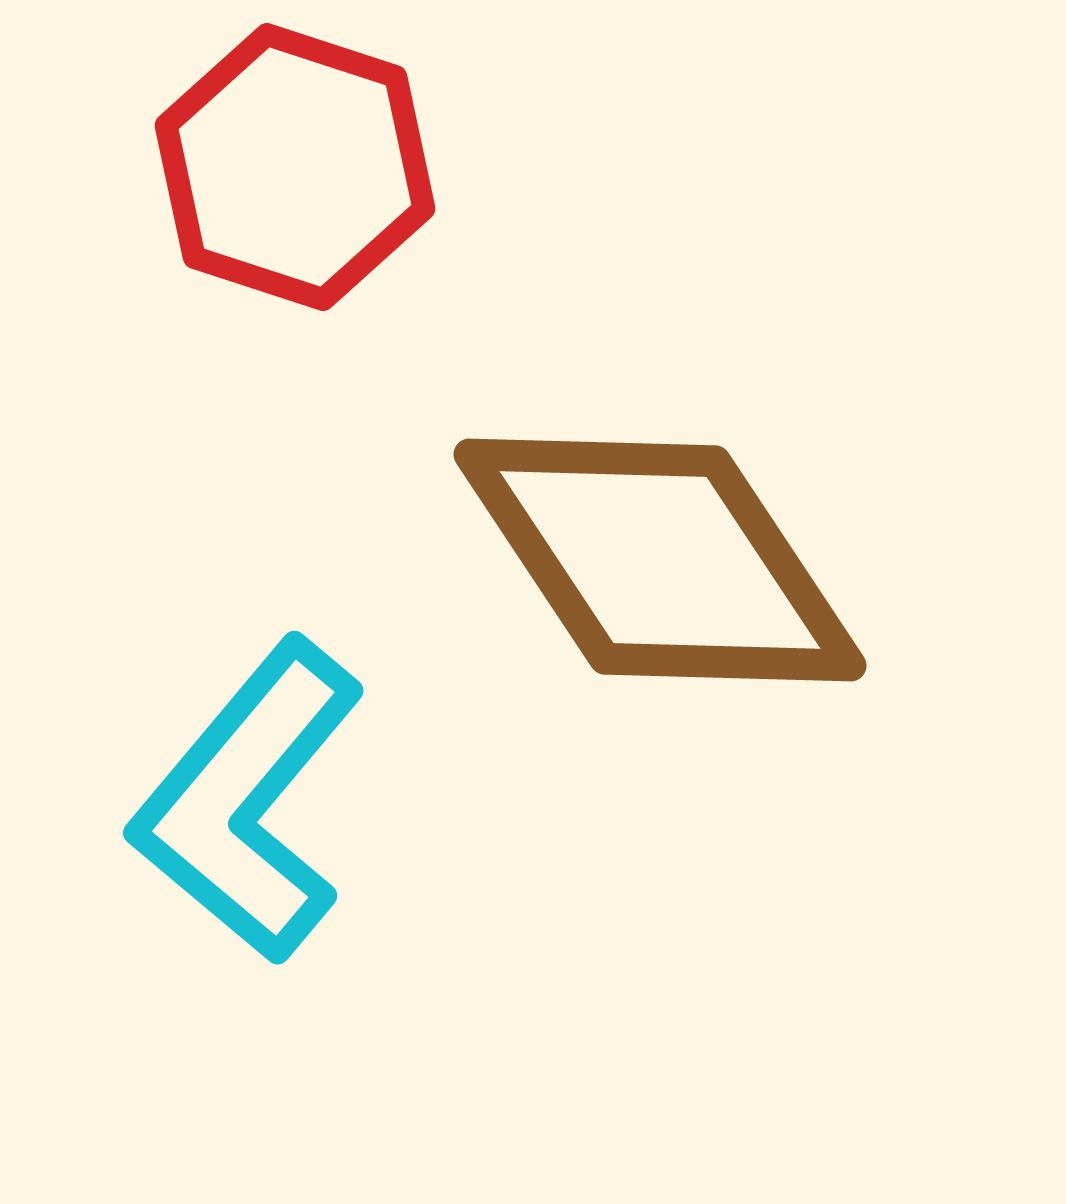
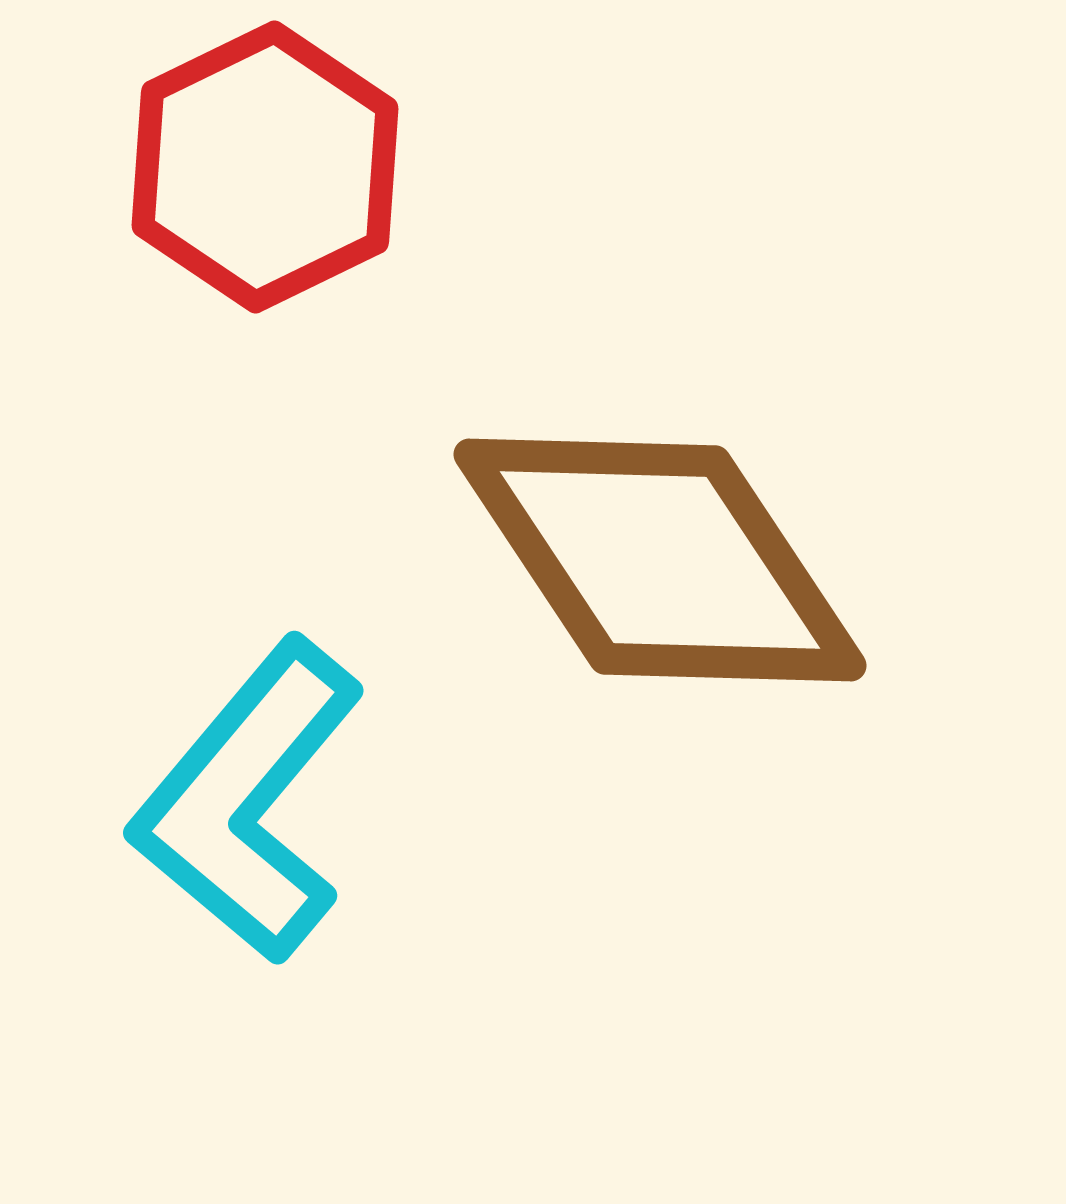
red hexagon: moved 30 px left; rotated 16 degrees clockwise
